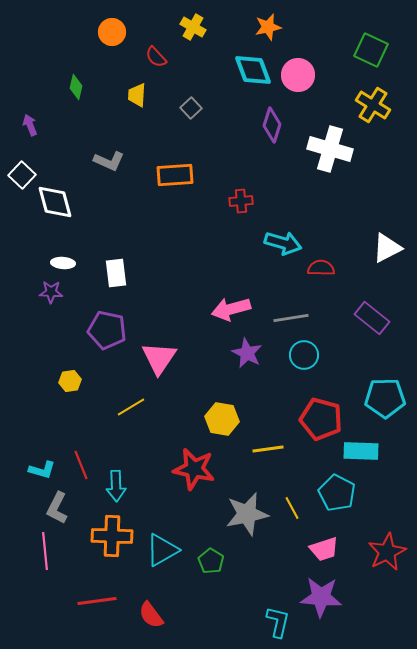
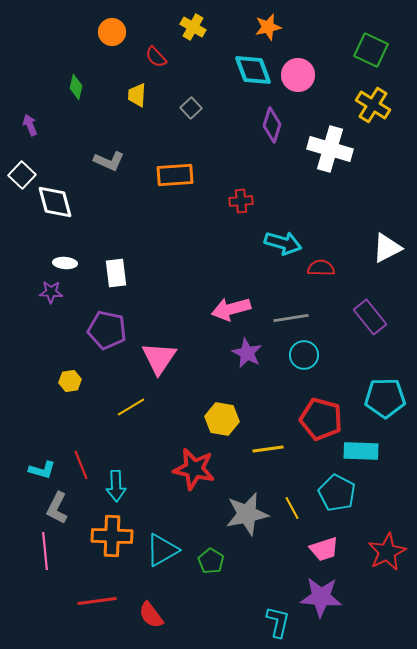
white ellipse at (63, 263): moved 2 px right
purple rectangle at (372, 318): moved 2 px left, 1 px up; rotated 12 degrees clockwise
